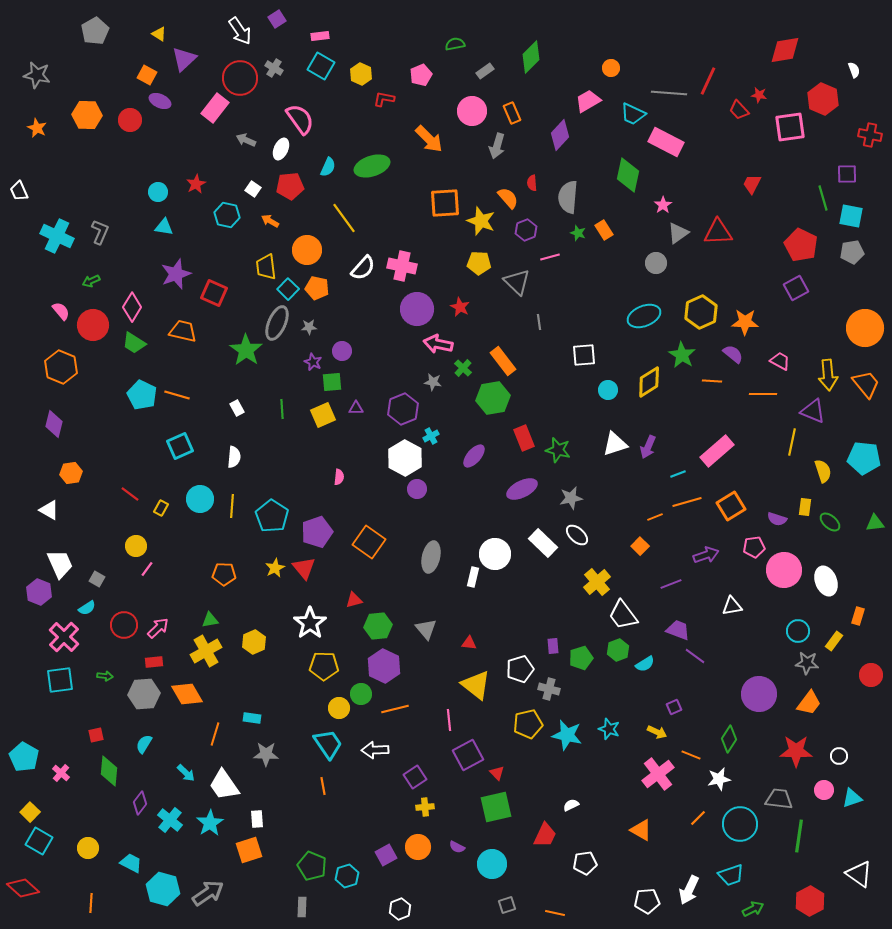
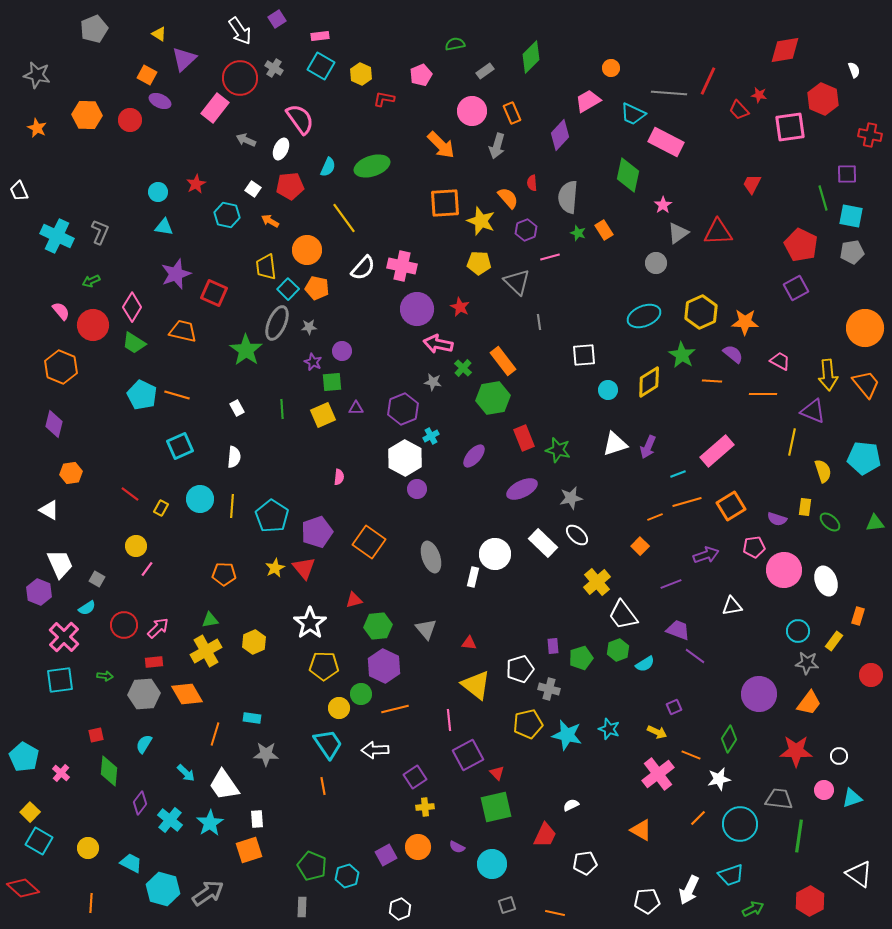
gray pentagon at (95, 31): moved 1 px left, 2 px up; rotated 8 degrees clockwise
orange arrow at (429, 139): moved 12 px right, 6 px down
gray ellipse at (431, 557): rotated 32 degrees counterclockwise
